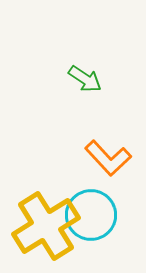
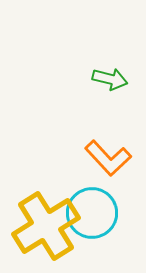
green arrow: moved 25 px right; rotated 20 degrees counterclockwise
cyan circle: moved 1 px right, 2 px up
